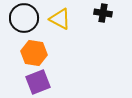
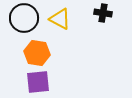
orange hexagon: moved 3 px right
purple square: rotated 15 degrees clockwise
